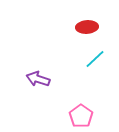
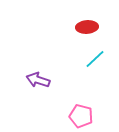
purple arrow: moved 1 px down
pink pentagon: rotated 20 degrees counterclockwise
